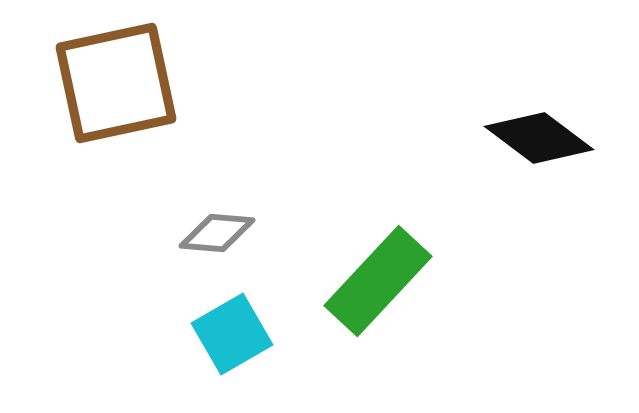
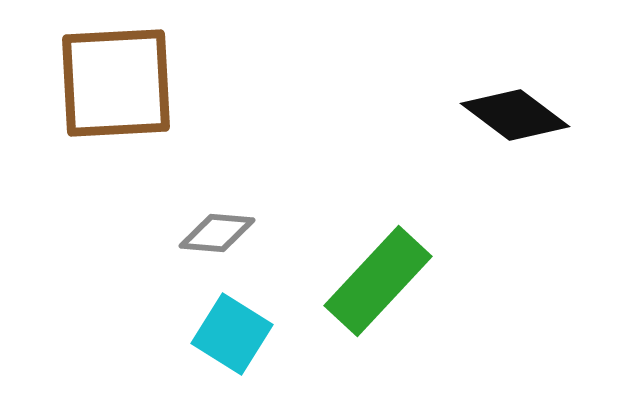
brown square: rotated 9 degrees clockwise
black diamond: moved 24 px left, 23 px up
cyan square: rotated 28 degrees counterclockwise
